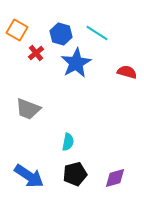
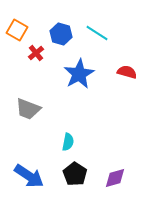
blue star: moved 3 px right, 11 px down
black pentagon: rotated 25 degrees counterclockwise
